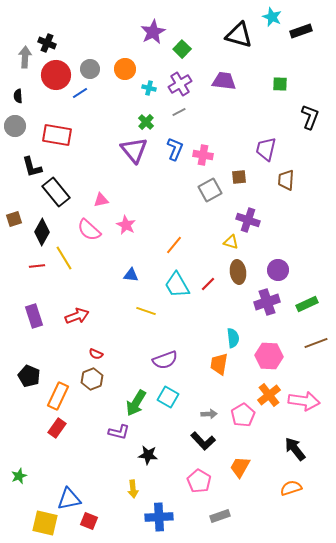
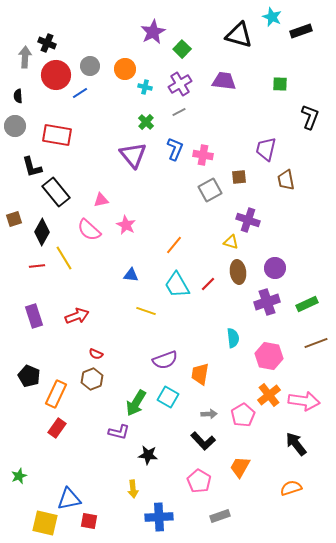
gray circle at (90, 69): moved 3 px up
cyan cross at (149, 88): moved 4 px left, 1 px up
purple triangle at (134, 150): moved 1 px left, 5 px down
brown trapezoid at (286, 180): rotated 15 degrees counterclockwise
purple circle at (278, 270): moved 3 px left, 2 px up
pink hexagon at (269, 356): rotated 8 degrees clockwise
orange trapezoid at (219, 364): moved 19 px left, 10 px down
orange rectangle at (58, 396): moved 2 px left, 2 px up
black arrow at (295, 449): moved 1 px right, 5 px up
red square at (89, 521): rotated 12 degrees counterclockwise
